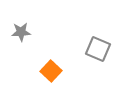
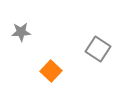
gray square: rotated 10 degrees clockwise
